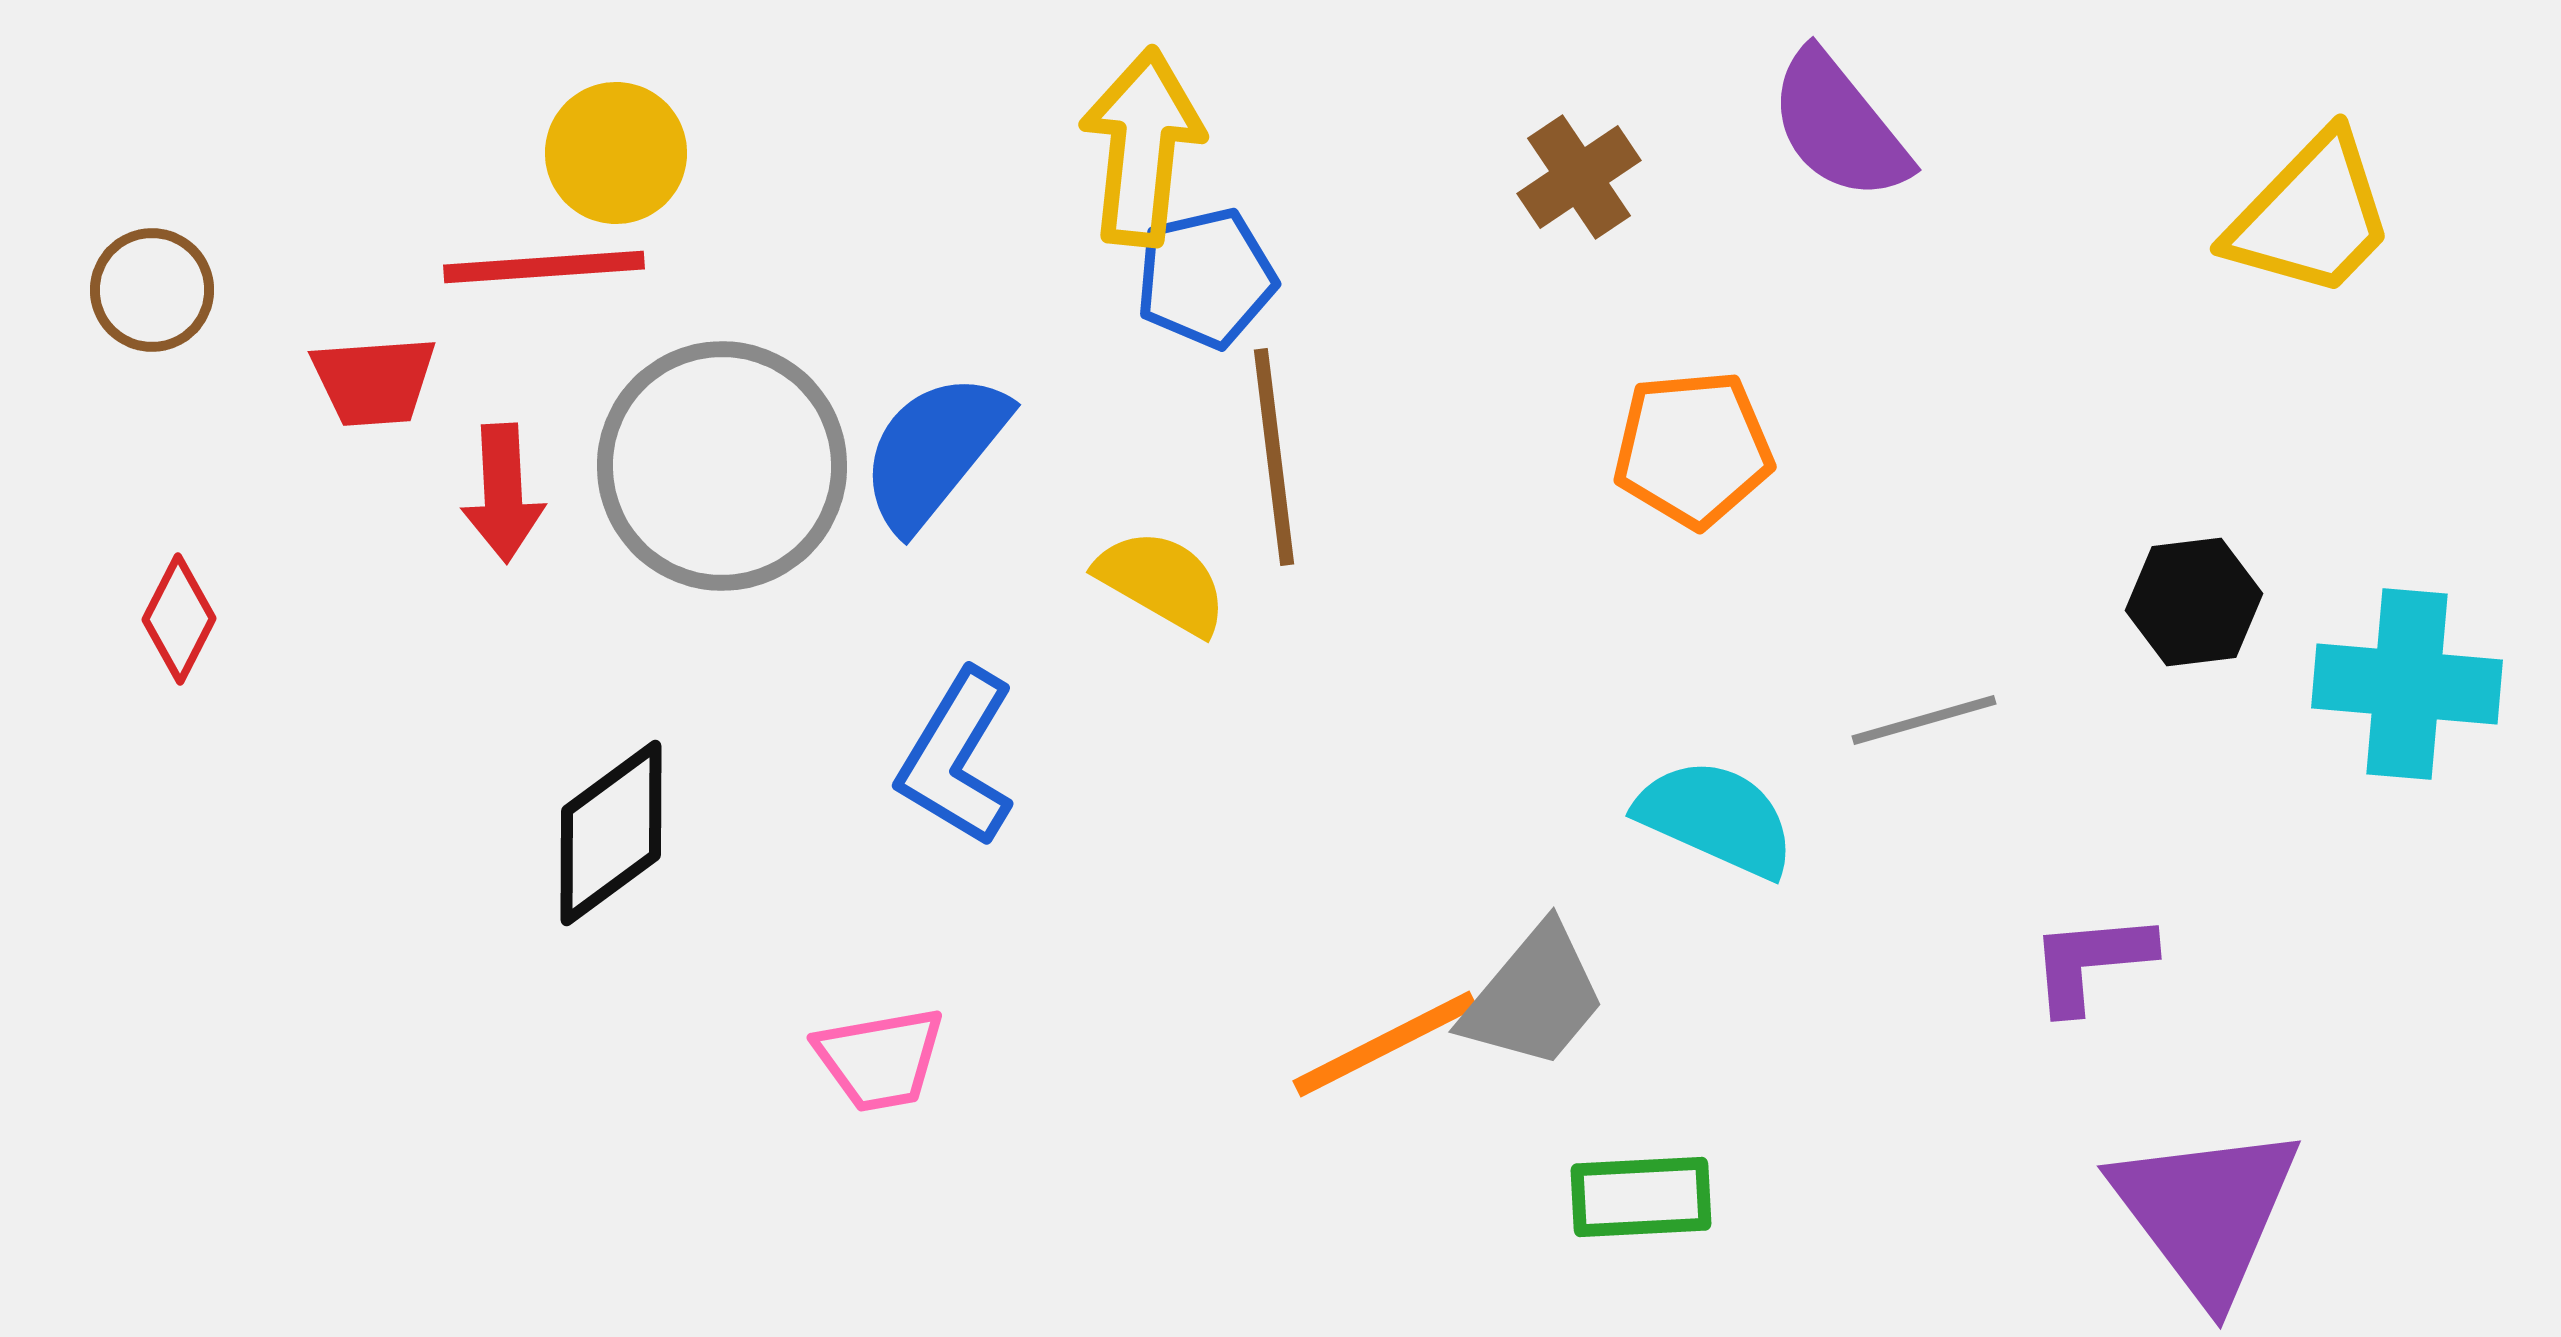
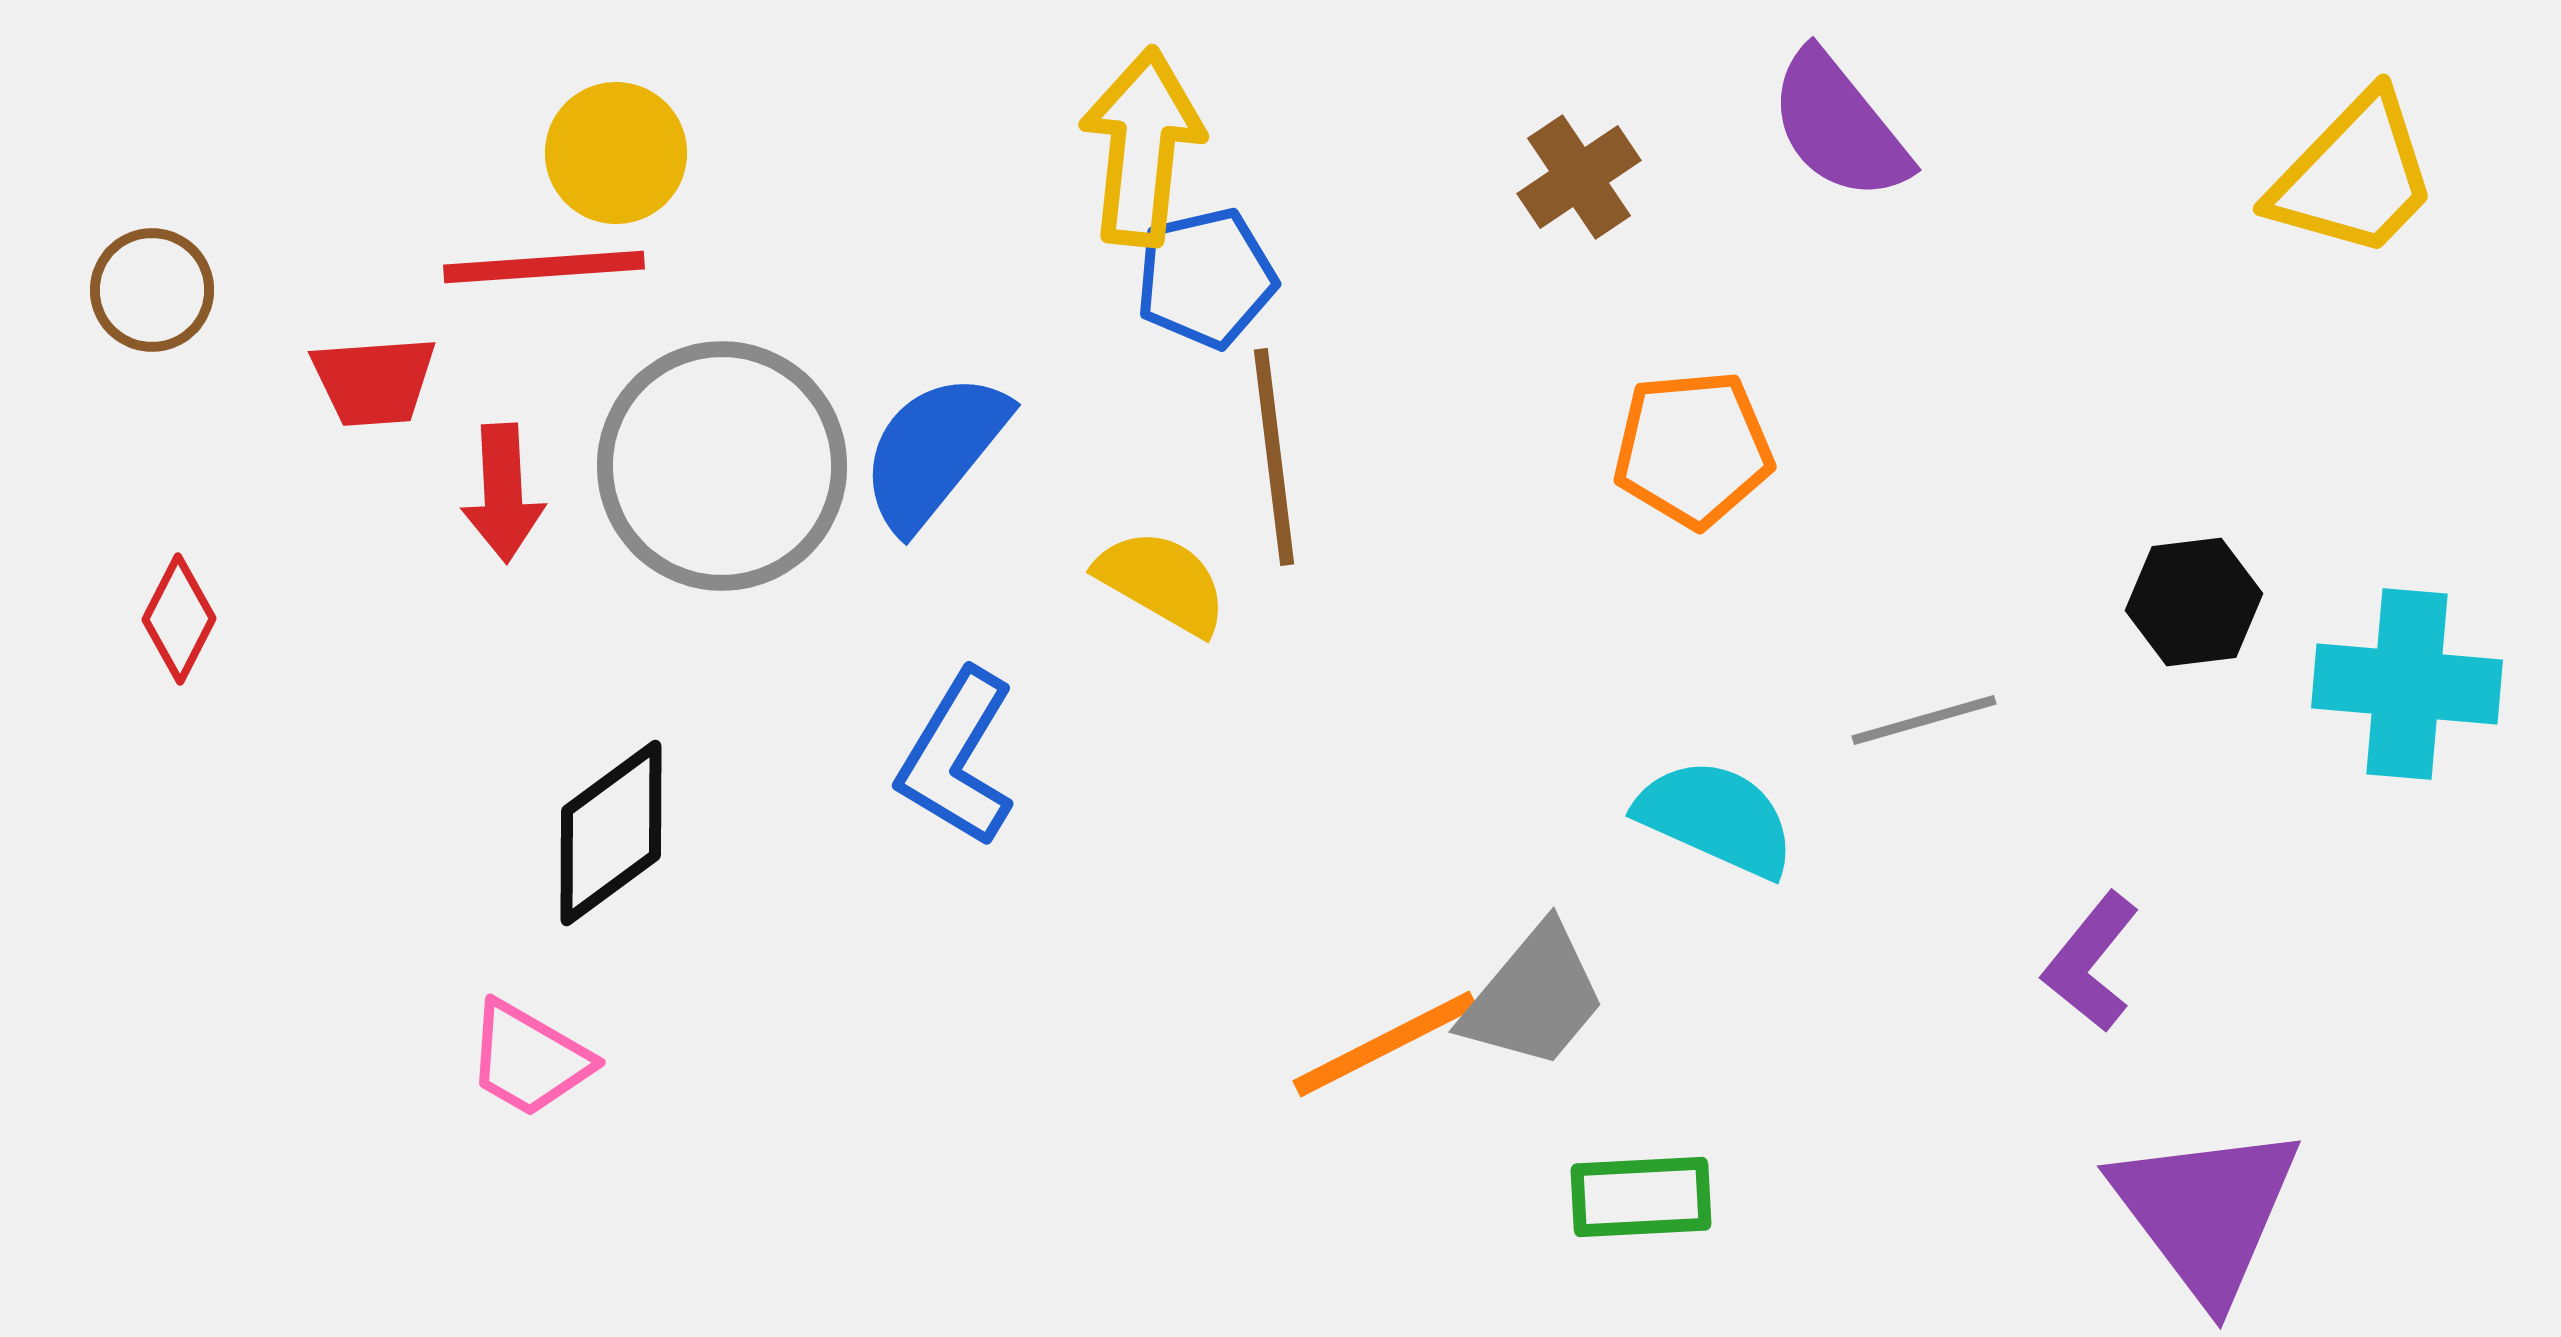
yellow trapezoid: moved 43 px right, 40 px up
purple L-shape: rotated 46 degrees counterclockwise
pink trapezoid: moved 351 px left; rotated 40 degrees clockwise
